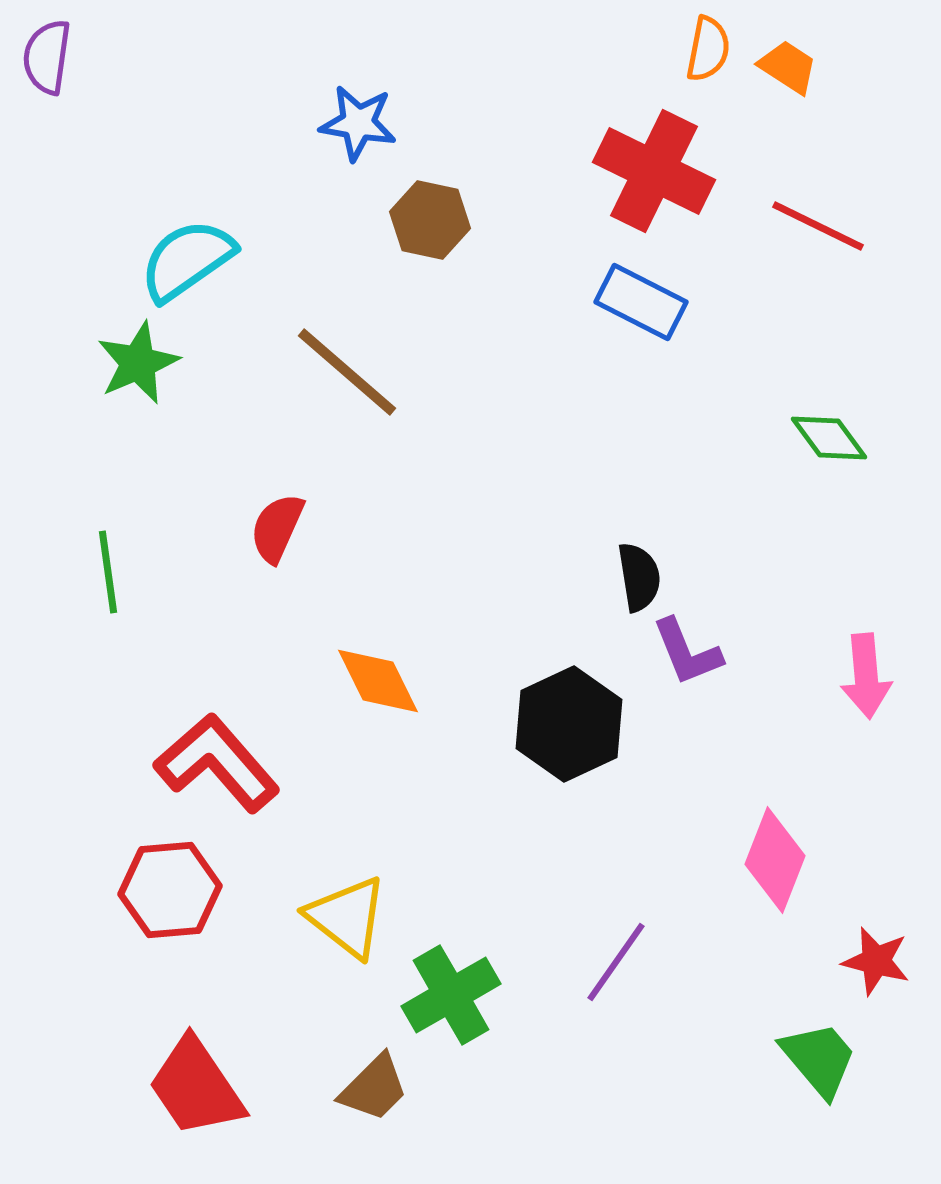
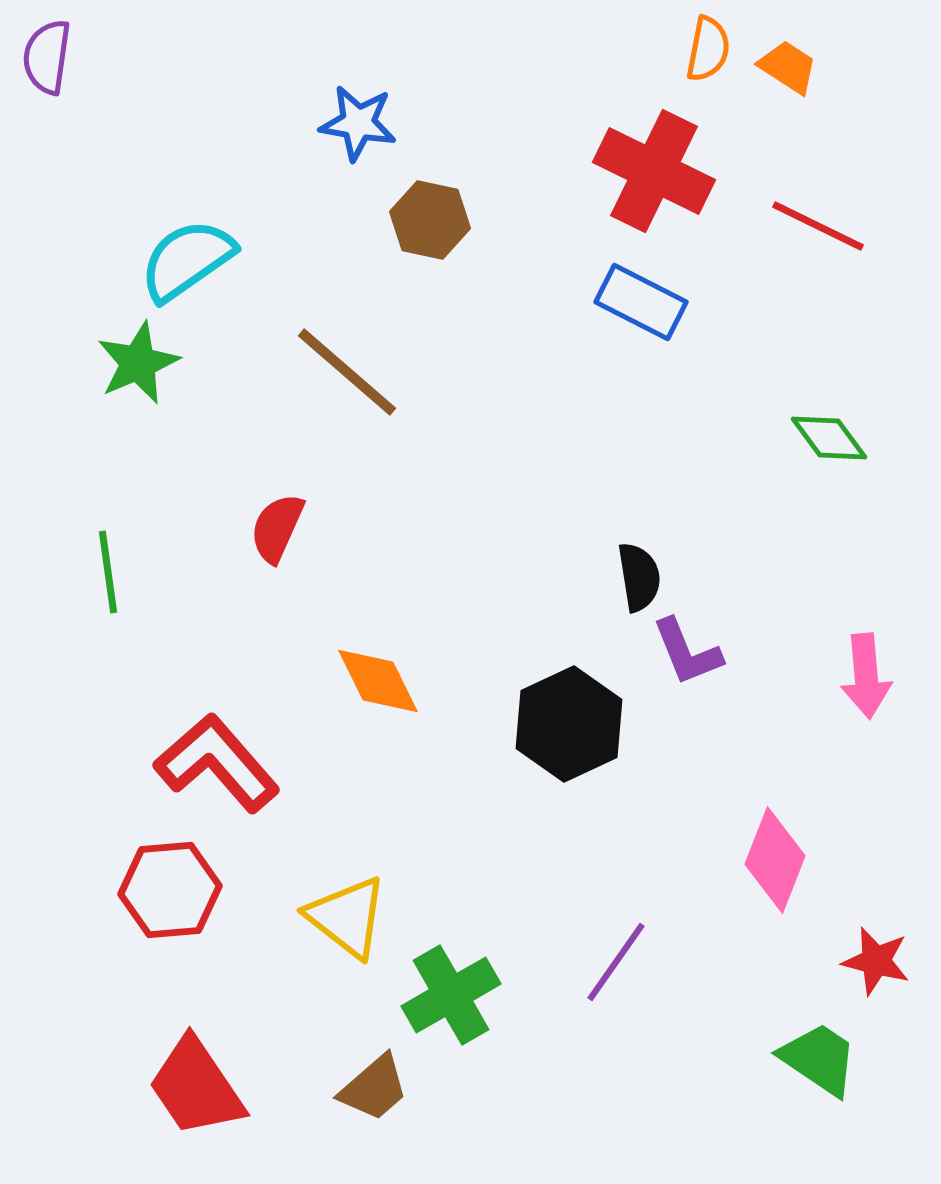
green trapezoid: rotated 16 degrees counterclockwise
brown trapezoid: rotated 4 degrees clockwise
